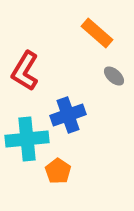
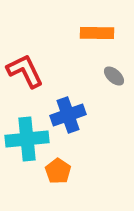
orange rectangle: rotated 40 degrees counterclockwise
red L-shape: rotated 123 degrees clockwise
